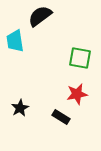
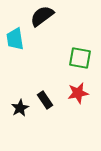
black semicircle: moved 2 px right
cyan trapezoid: moved 2 px up
red star: moved 1 px right, 1 px up
black rectangle: moved 16 px left, 17 px up; rotated 24 degrees clockwise
